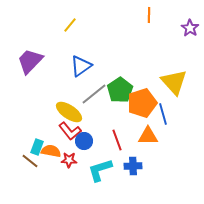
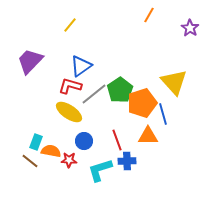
orange line: rotated 28 degrees clockwise
red L-shape: moved 45 px up; rotated 145 degrees clockwise
cyan rectangle: moved 1 px left, 5 px up
blue cross: moved 6 px left, 5 px up
